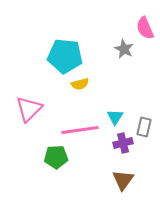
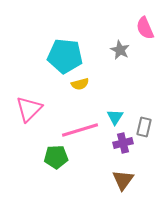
gray star: moved 4 px left, 1 px down
pink line: rotated 9 degrees counterclockwise
